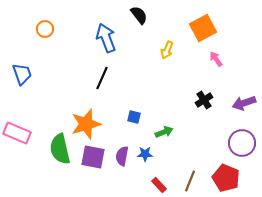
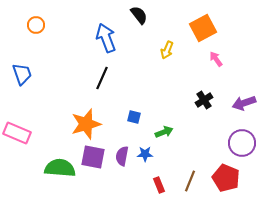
orange circle: moved 9 px left, 4 px up
green semicircle: moved 19 px down; rotated 108 degrees clockwise
red rectangle: rotated 21 degrees clockwise
